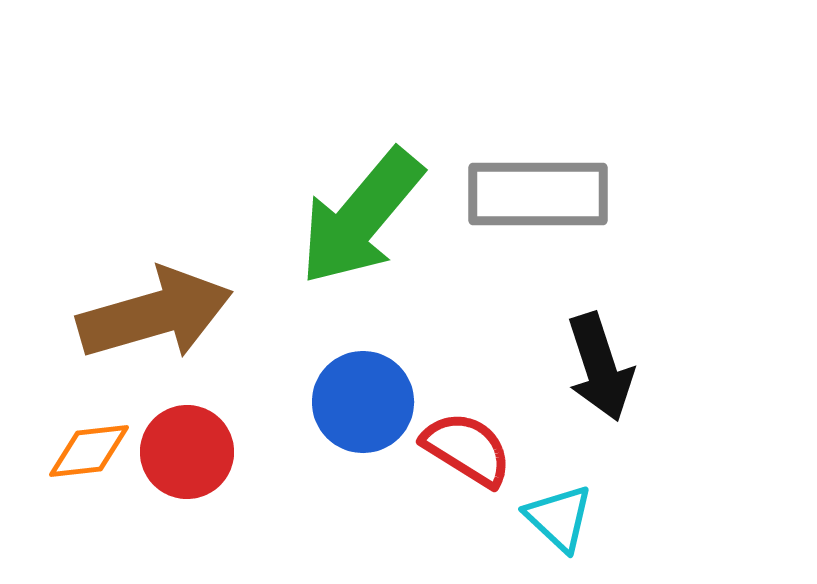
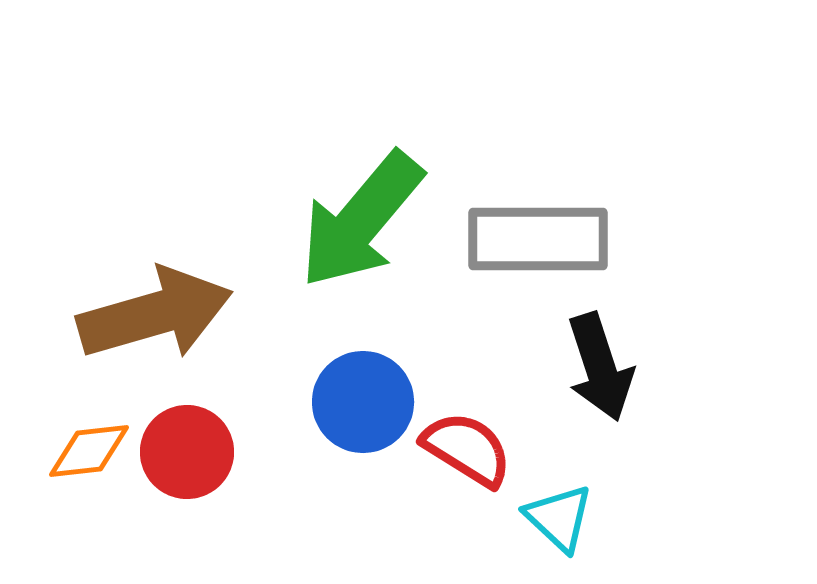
gray rectangle: moved 45 px down
green arrow: moved 3 px down
